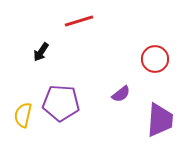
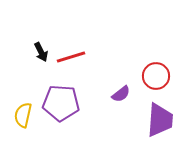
red line: moved 8 px left, 36 px down
black arrow: rotated 60 degrees counterclockwise
red circle: moved 1 px right, 17 px down
